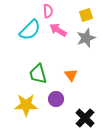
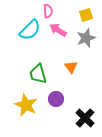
orange triangle: moved 8 px up
yellow star: rotated 25 degrees clockwise
